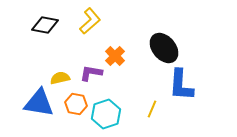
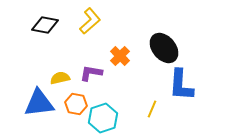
orange cross: moved 5 px right
blue triangle: rotated 16 degrees counterclockwise
cyan hexagon: moved 3 px left, 4 px down
